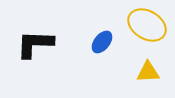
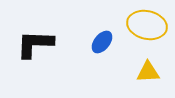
yellow ellipse: rotated 18 degrees counterclockwise
